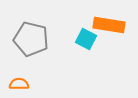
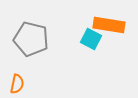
cyan square: moved 5 px right
orange semicircle: moved 2 px left; rotated 102 degrees clockwise
